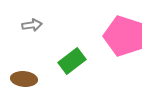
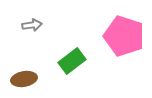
brown ellipse: rotated 15 degrees counterclockwise
